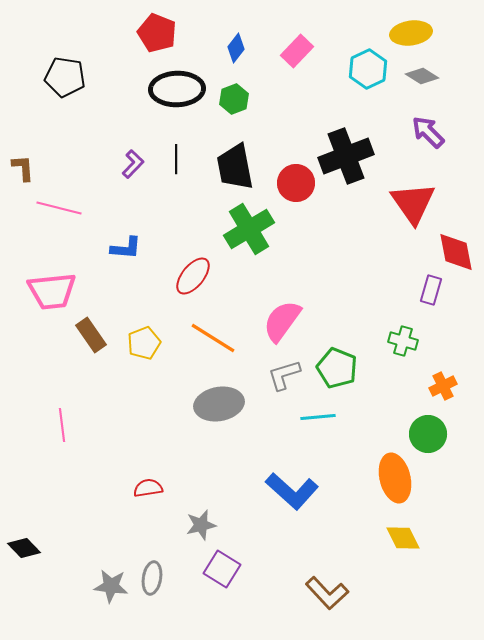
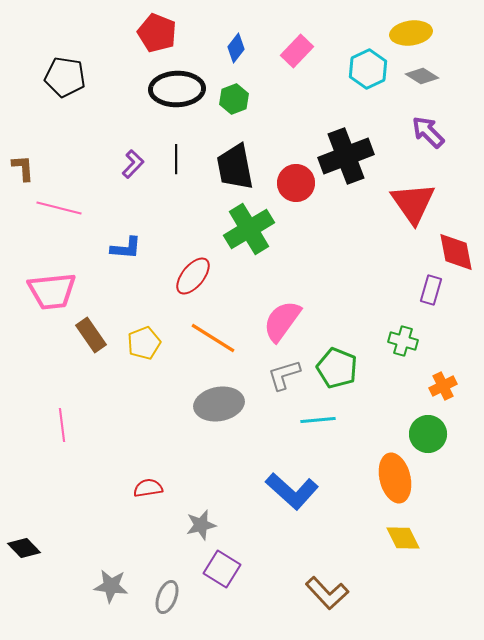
cyan line at (318, 417): moved 3 px down
gray ellipse at (152, 578): moved 15 px right, 19 px down; rotated 12 degrees clockwise
